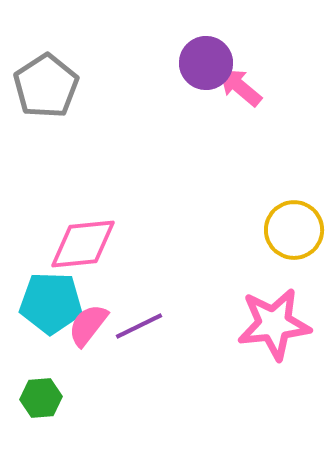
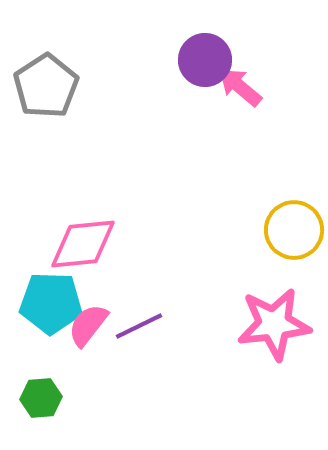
purple circle: moved 1 px left, 3 px up
